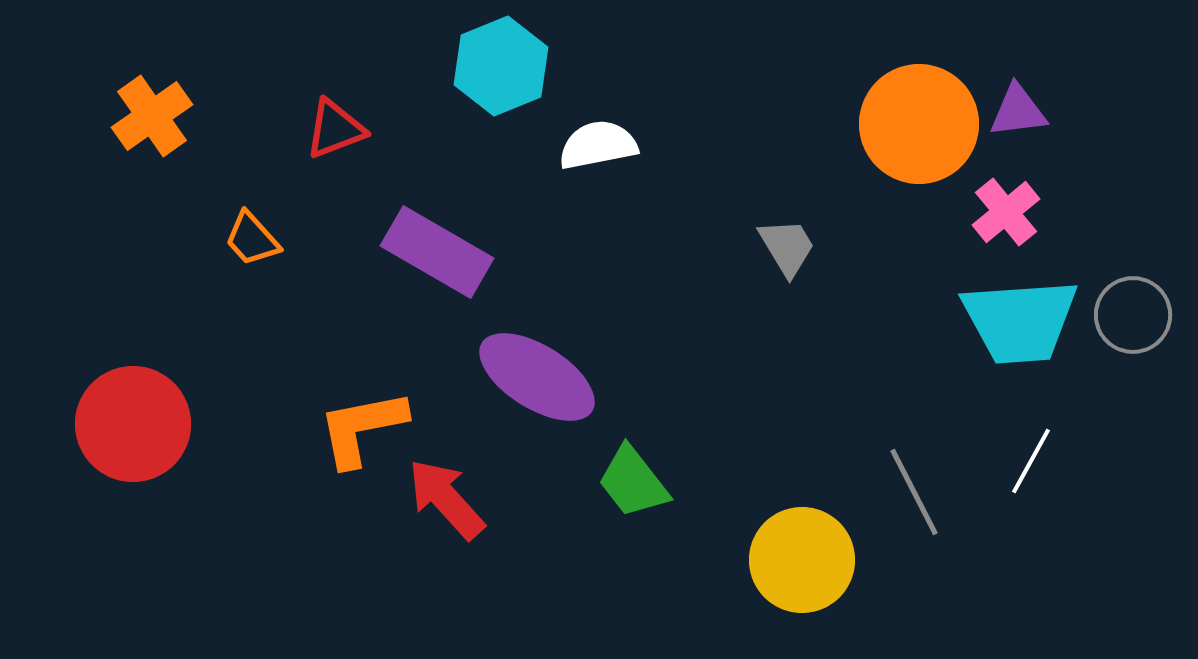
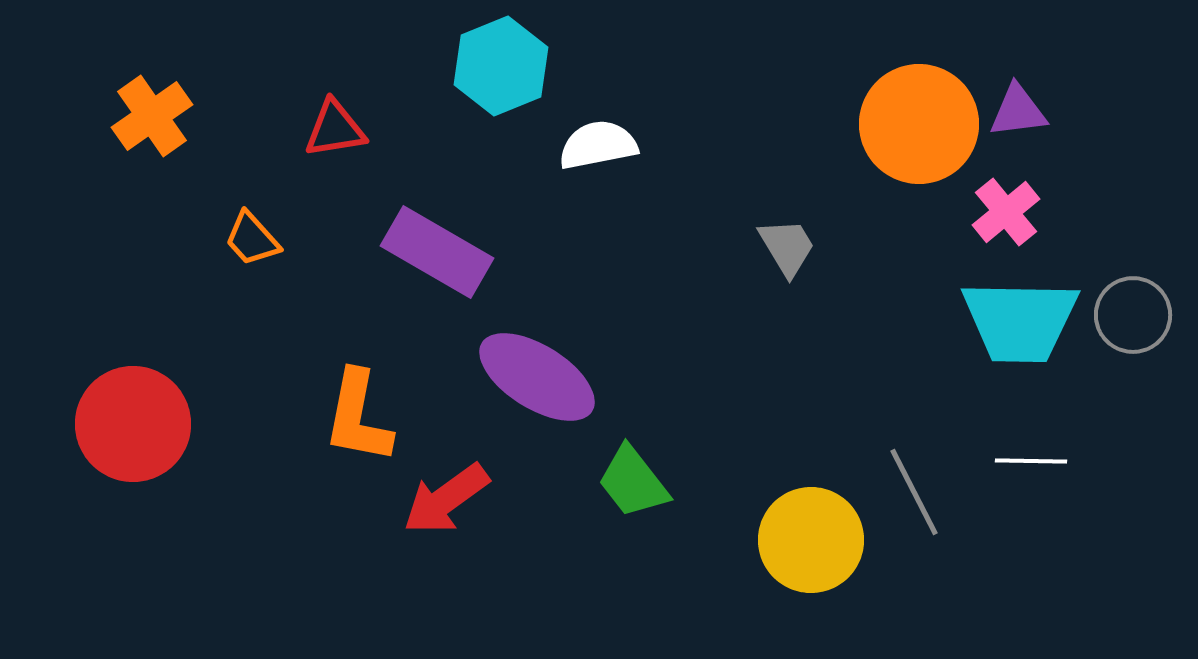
red triangle: rotated 12 degrees clockwise
cyan trapezoid: rotated 5 degrees clockwise
orange L-shape: moved 4 px left, 11 px up; rotated 68 degrees counterclockwise
white line: rotated 62 degrees clockwise
red arrow: rotated 84 degrees counterclockwise
yellow circle: moved 9 px right, 20 px up
